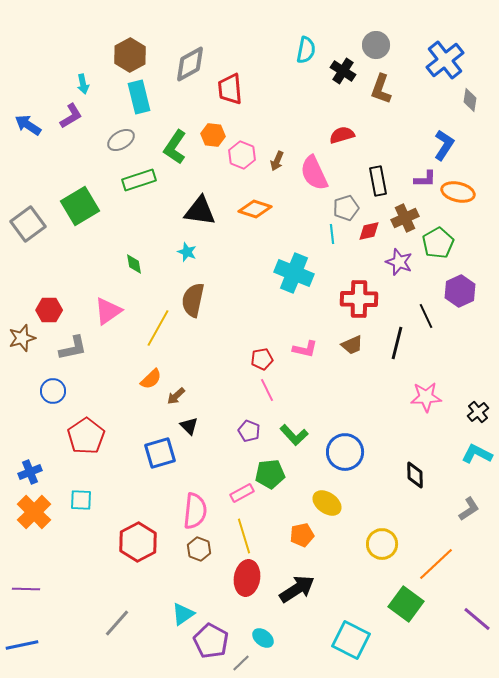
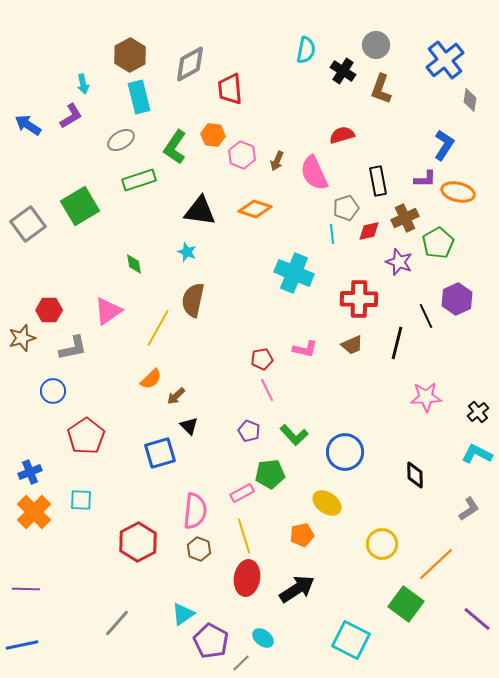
purple hexagon at (460, 291): moved 3 px left, 8 px down
